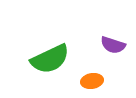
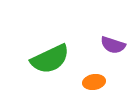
orange ellipse: moved 2 px right, 1 px down
